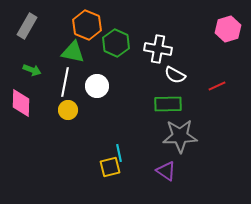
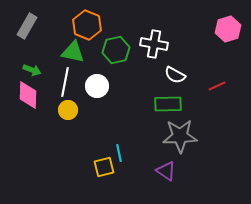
green hexagon: moved 7 px down; rotated 24 degrees clockwise
white cross: moved 4 px left, 5 px up
pink diamond: moved 7 px right, 8 px up
yellow square: moved 6 px left
